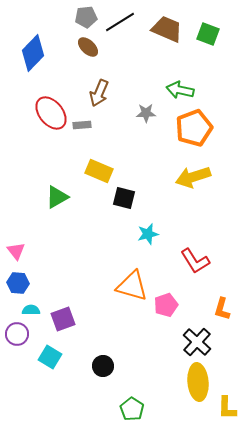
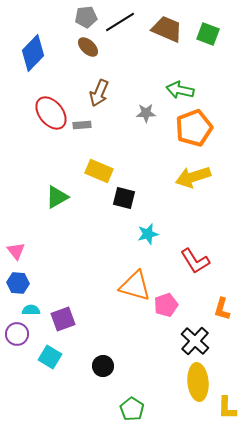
orange triangle: moved 3 px right
black cross: moved 2 px left, 1 px up
